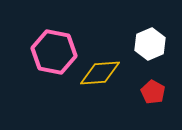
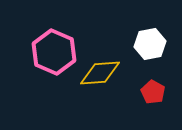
white hexagon: rotated 12 degrees clockwise
pink hexagon: rotated 12 degrees clockwise
